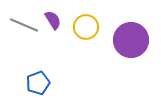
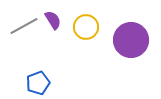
gray line: moved 1 px down; rotated 52 degrees counterclockwise
